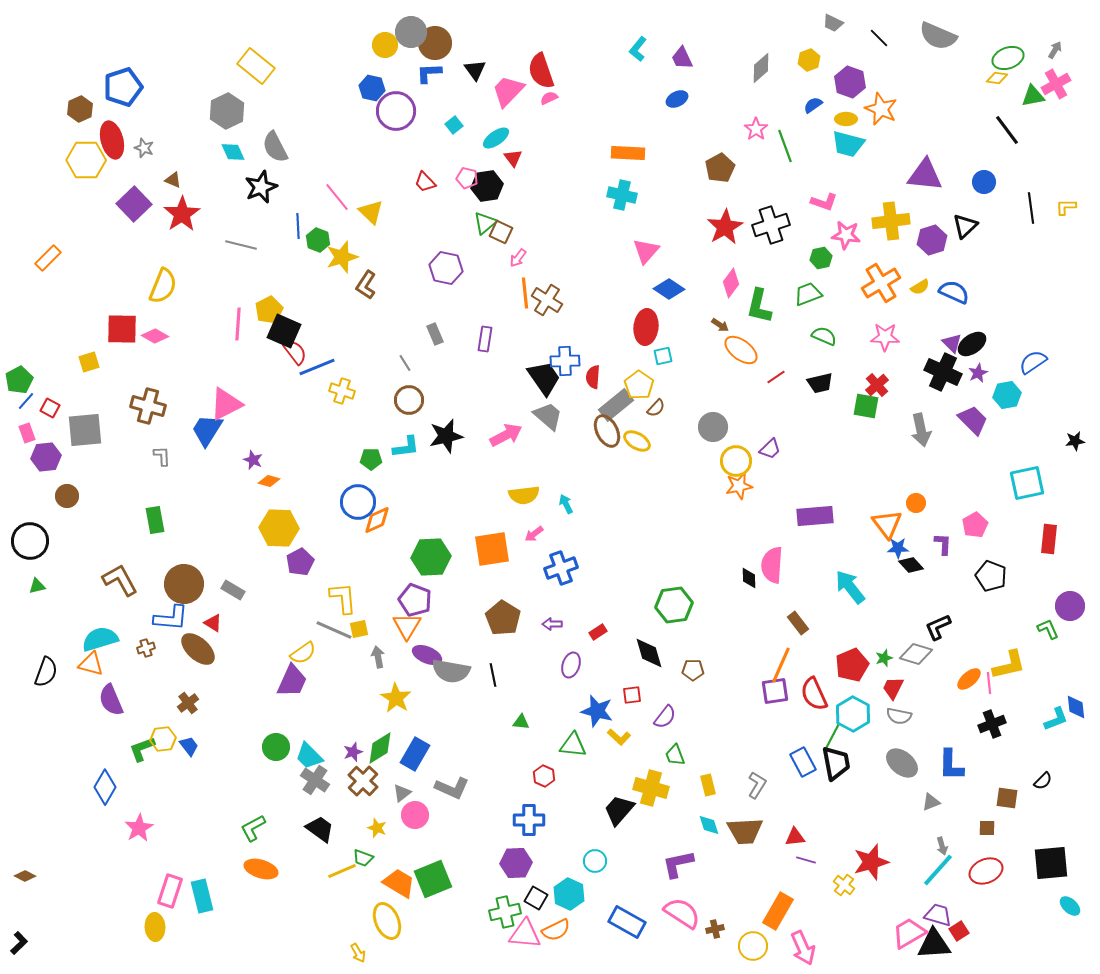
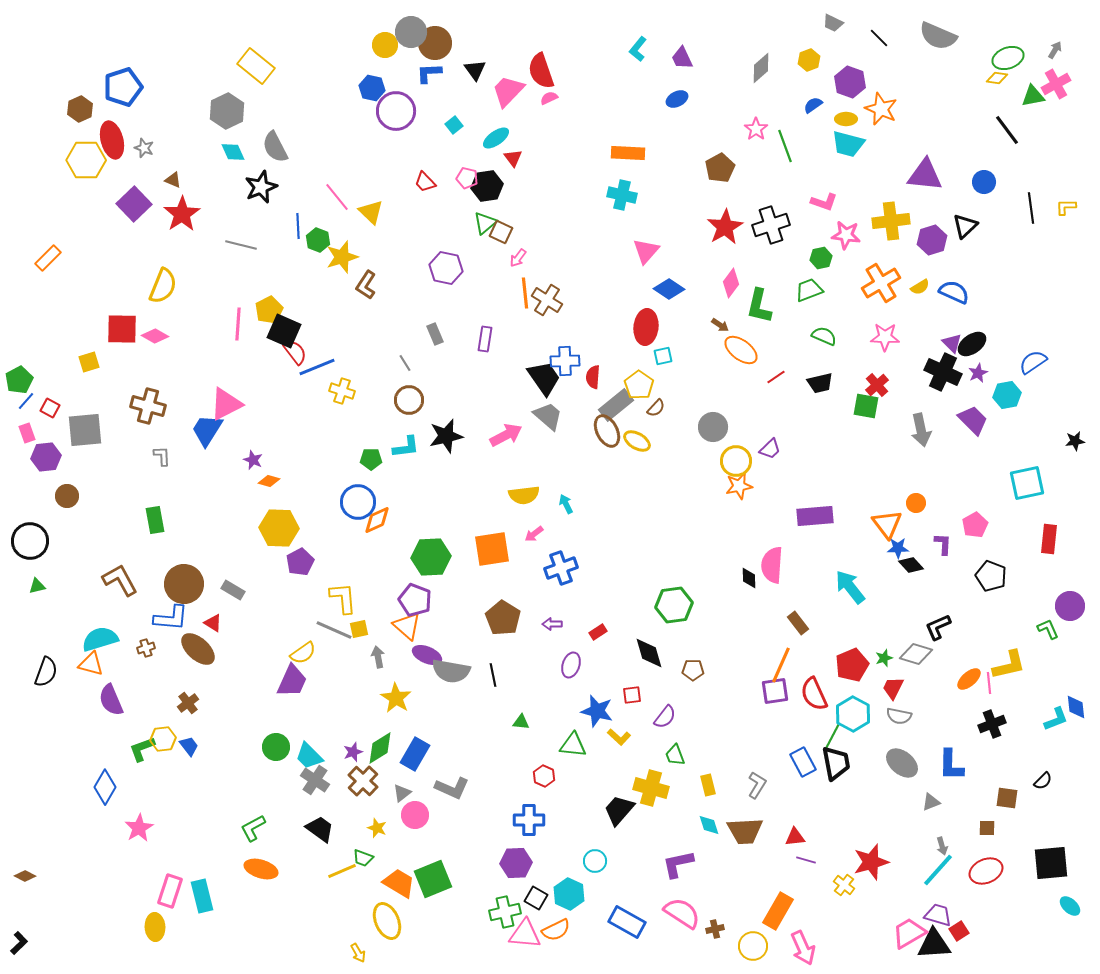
green trapezoid at (808, 294): moved 1 px right, 4 px up
orange triangle at (407, 626): rotated 20 degrees counterclockwise
